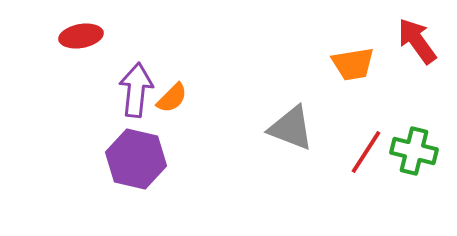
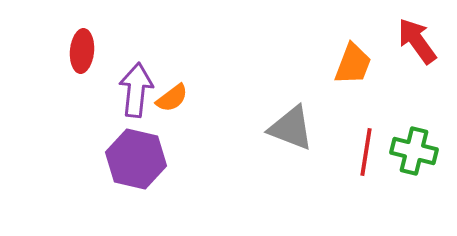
red ellipse: moved 1 px right, 15 px down; rotated 75 degrees counterclockwise
orange trapezoid: rotated 60 degrees counterclockwise
orange semicircle: rotated 8 degrees clockwise
red line: rotated 24 degrees counterclockwise
